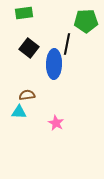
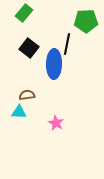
green rectangle: rotated 42 degrees counterclockwise
